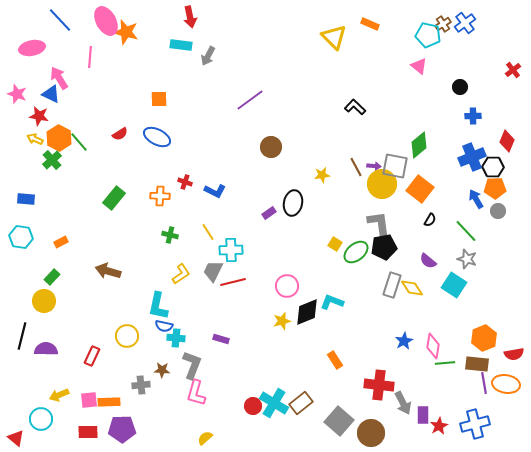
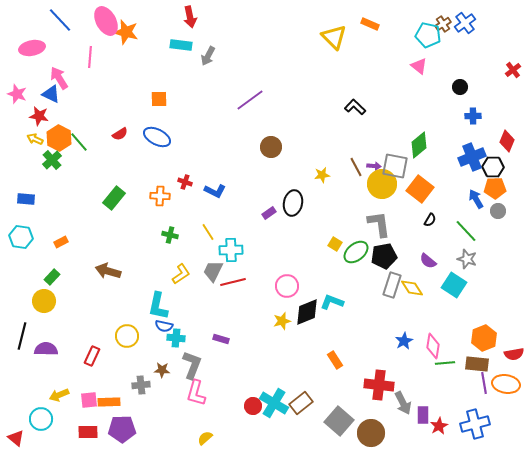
black pentagon at (384, 247): moved 9 px down
